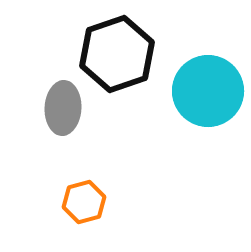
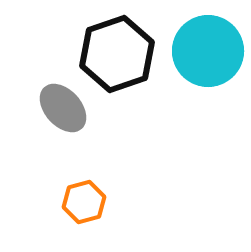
cyan circle: moved 40 px up
gray ellipse: rotated 45 degrees counterclockwise
